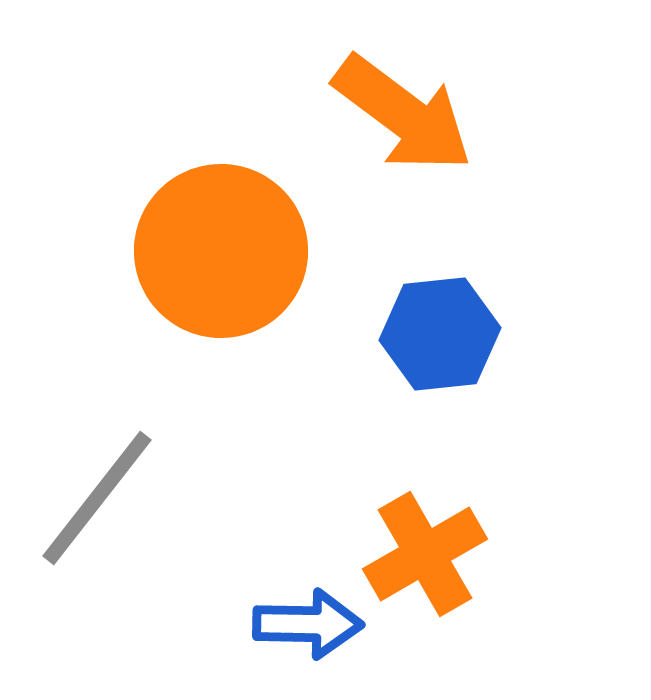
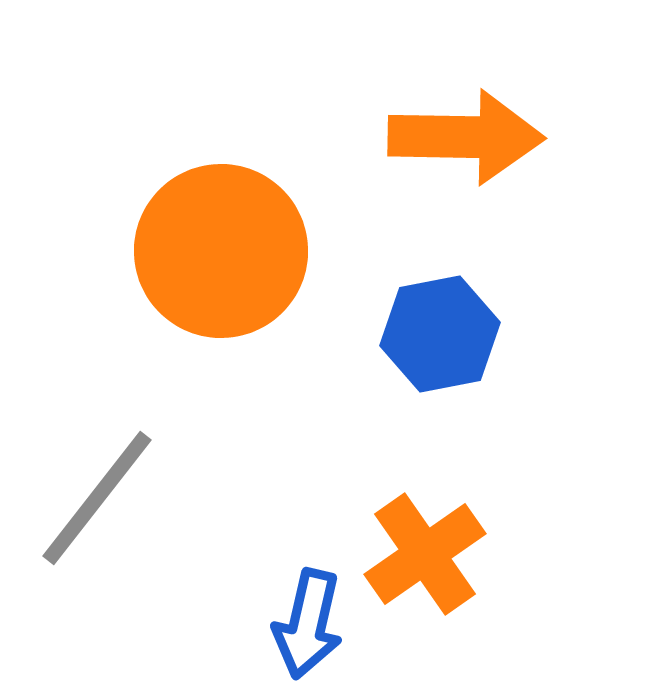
orange arrow: moved 63 px right, 23 px down; rotated 36 degrees counterclockwise
blue hexagon: rotated 5 degrees counterclockwise
orange cross: rotated 5 degrees counterclockwise
blue arrow: rotated 102 degrees clockwise
